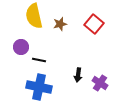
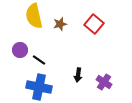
purple circle: moved 1 px left, 3 px down
black line: rotated 24 degrees clockwise
purple cross: moved 4 px right, 1 px up
